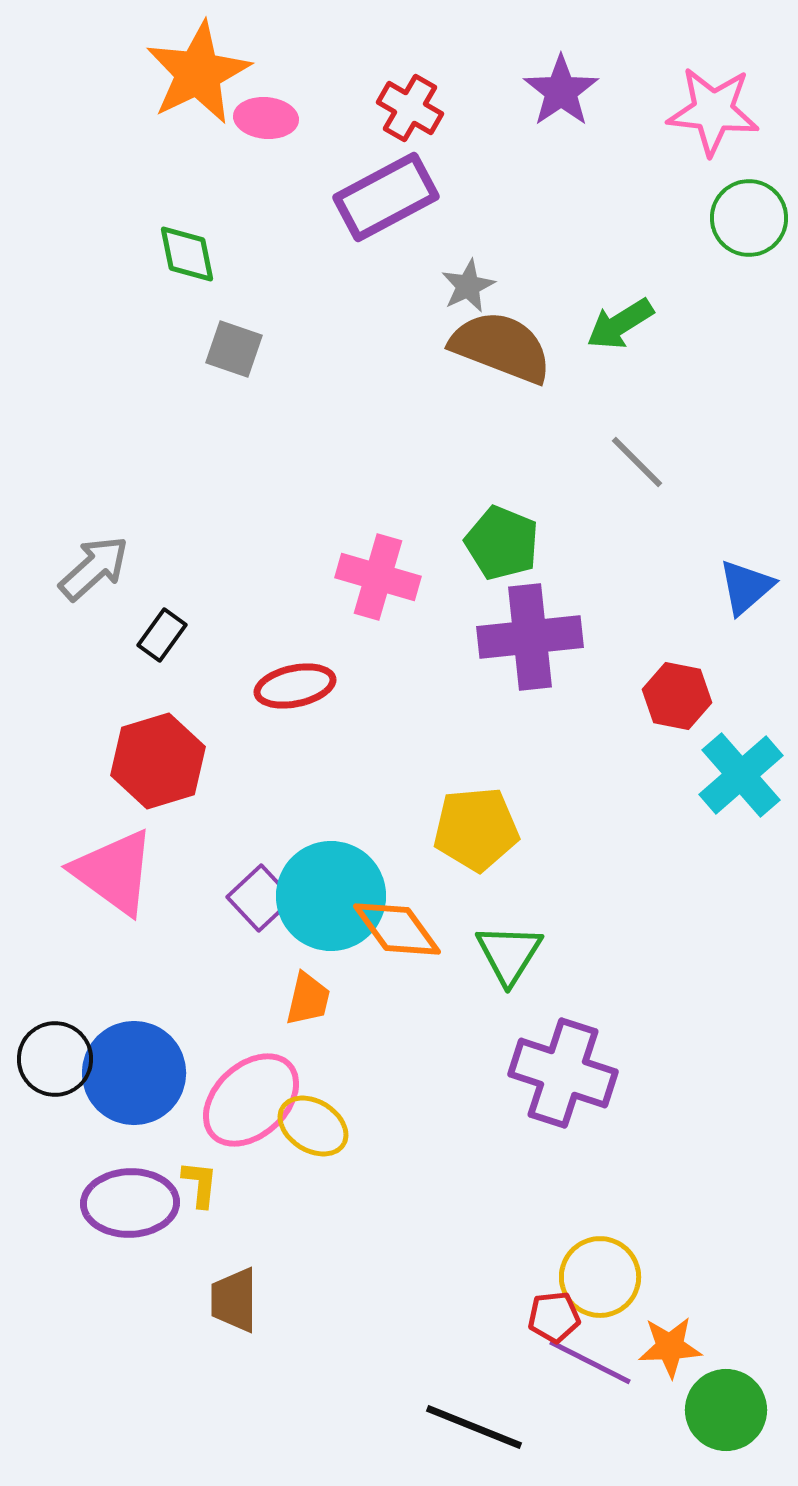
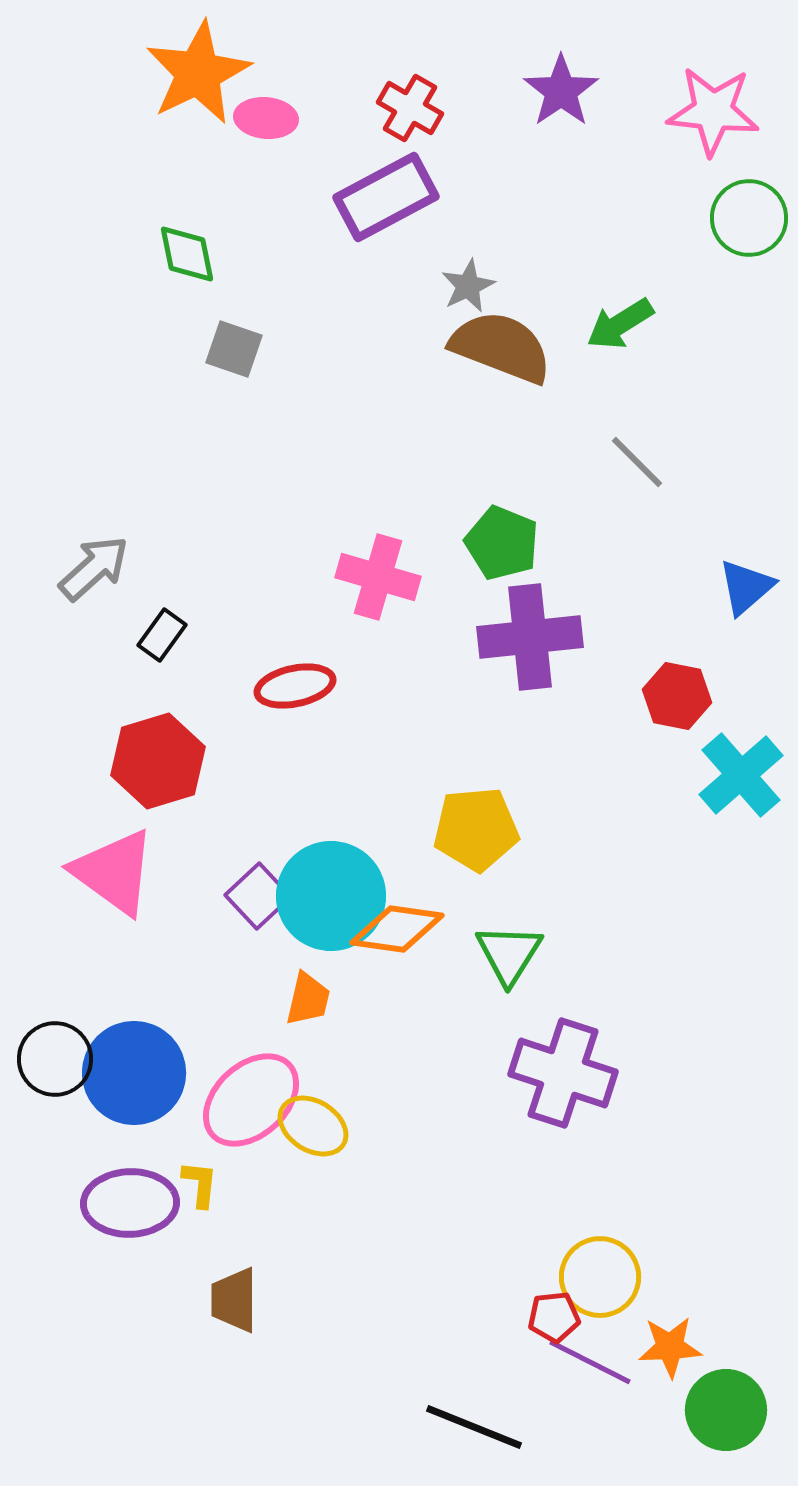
purple square at (260, 898): moved 2 px left, 2 px up
orange diamond at (397, 929): rotated 46 degrees counterclockwise
